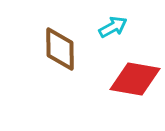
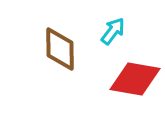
cyan arrow: moved 4 px down; rotated 24 degrees counterclockwise
